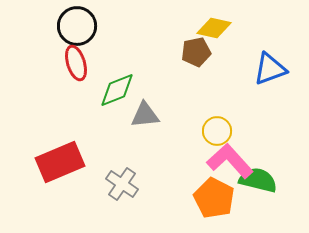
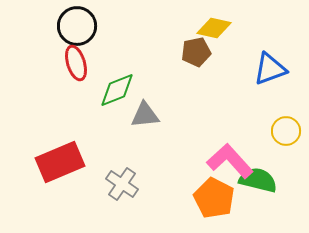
yellow circle: moved 69 px right
